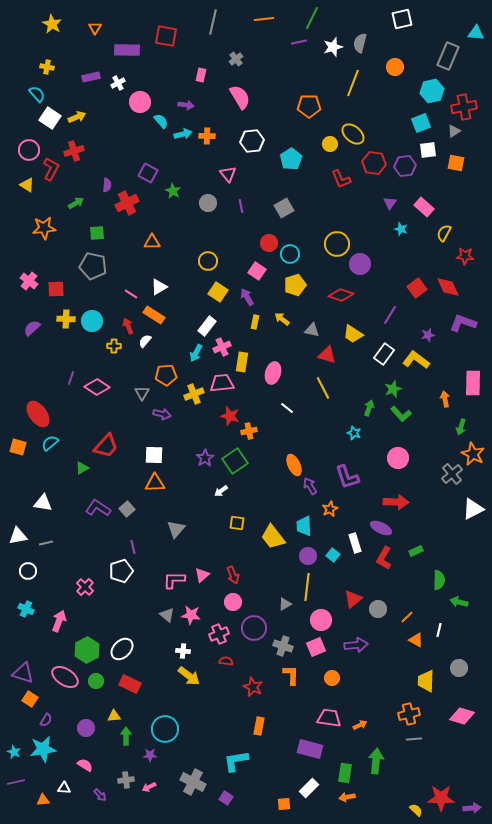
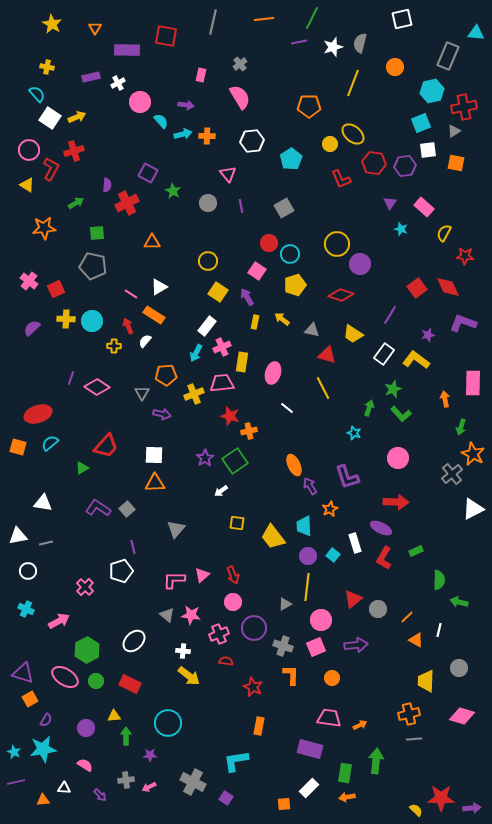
gray cross at (236, 59): moved 4 px right, 5 px down
red square at (56, 289): rotated 24 degrees counterclockwise
red ellipse at (38, 414): rotated 72 degrees counterclockwise
pink arrow at (59, 621): rotated 40 degrees clockwise
white ellipse at (122, 649): moved 12 px right, 8 px up
orange square at (30, 699): rotated 28 degrees clockwise
cyan circle at (165, 729): moved 3 px right, 6 px up
